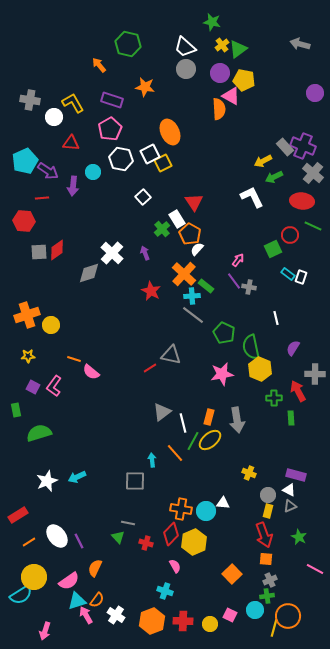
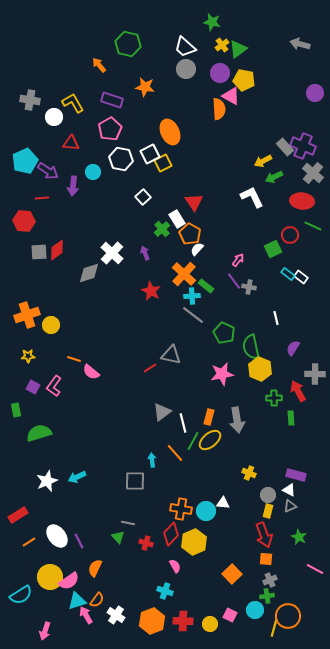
white rectangle at (301, 277): rotated 72 degrees counterclockwise
yellow circle at (34, 577): moved 16 px right
